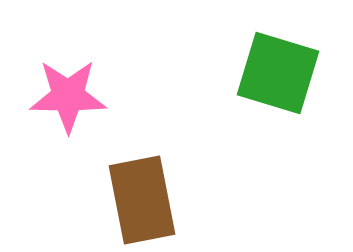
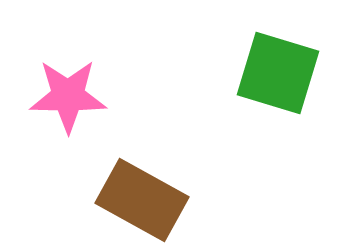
brown rectangle: rotated 50 degrees counterclockwise
